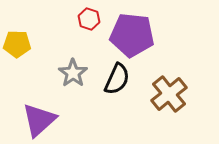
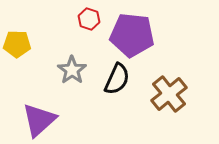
gray star: moved 1 px left, 3 px up
